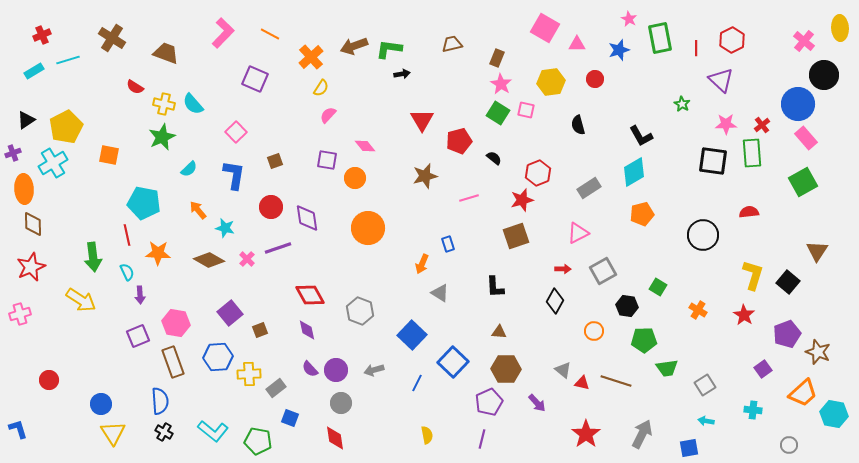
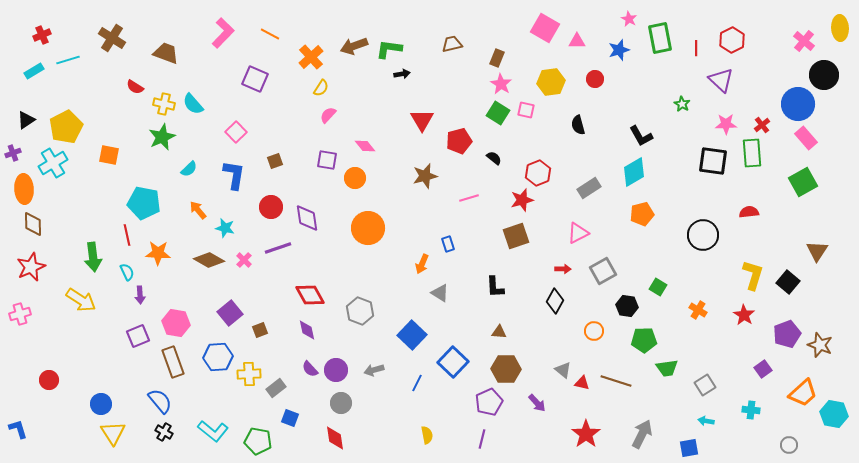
pink triangle at (577, 44): moved 3 px up
pink cross at (247, 259): moved 3 px left, 1 px down
brown star at (818, 352): moved 2 px right, 7 px up
blue semicircle at (160, 401): rotated 36 degrees counterclockwise
cyan cross at (753, 410): moved 2 px left
